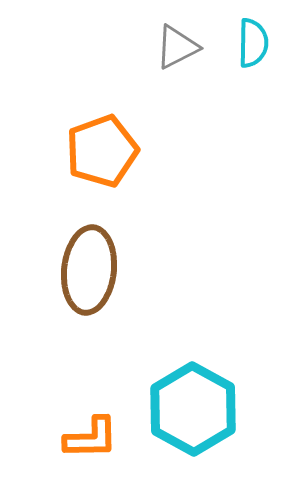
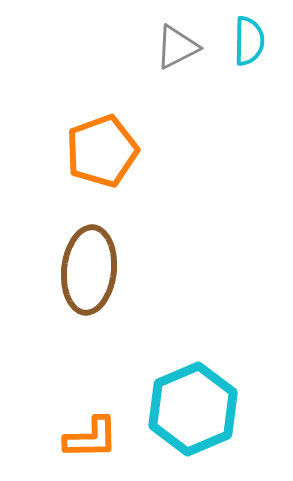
cyan semicircle: moved 4 px left, 2 px up
cyan hexagon: rotated 8 degrees clockwise
